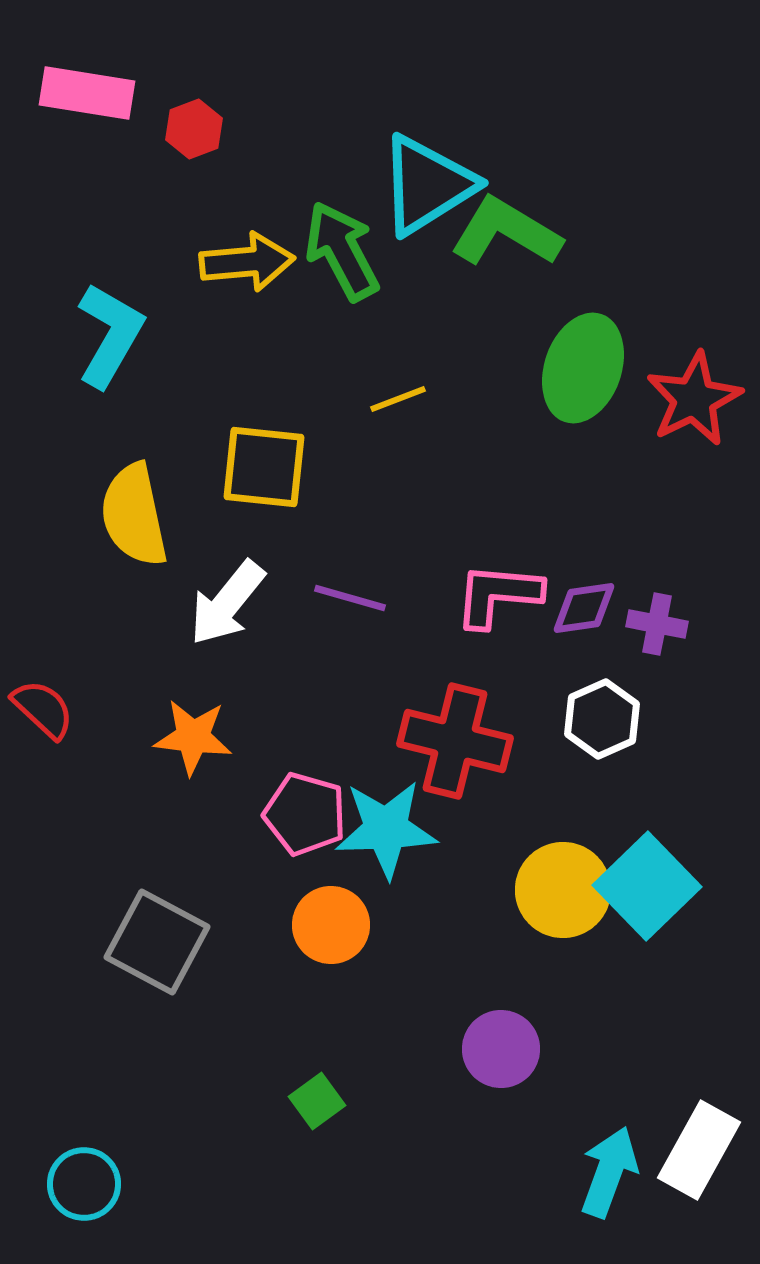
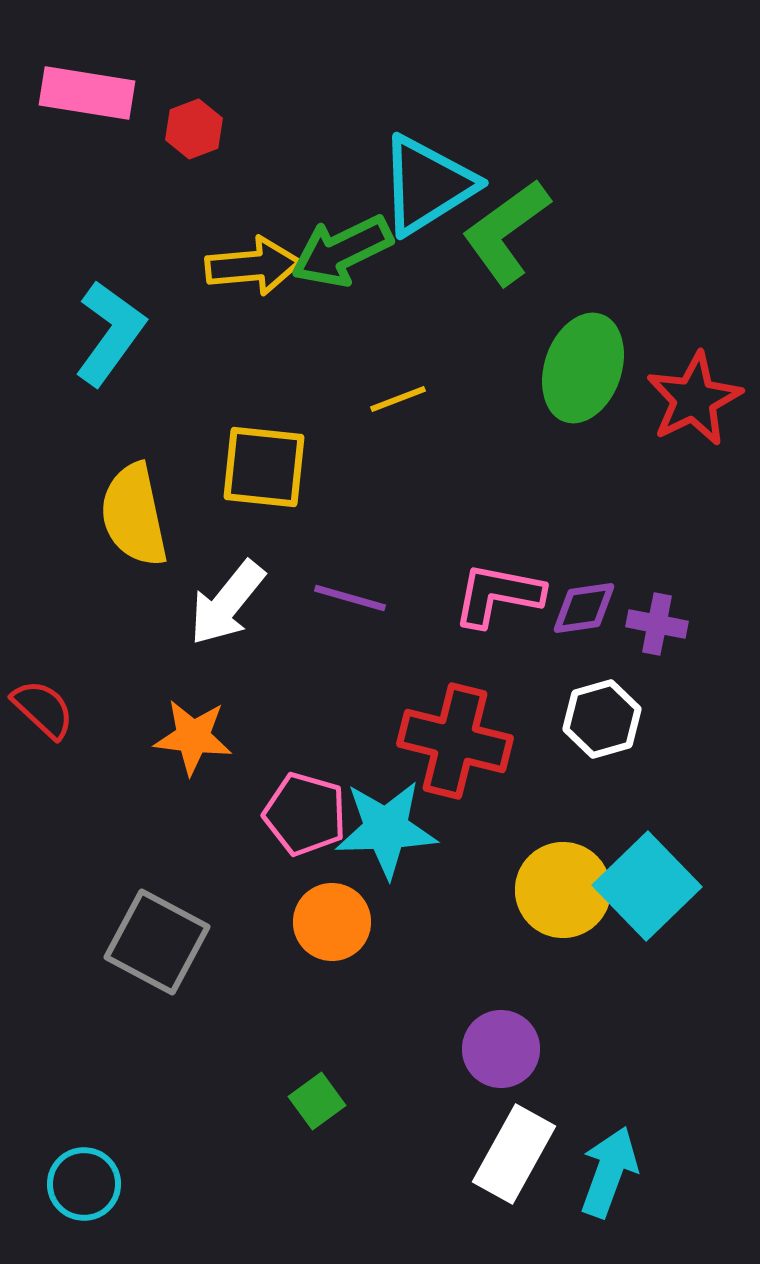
green L-shape: rotated 67 degrees counterclockwise
green arrow: rotated 88 degrees counterclockwise
yellow arrow: moved 6 px right, 4 px down
cyan L-shape: moved 2 px up; rotated 6 degrees clockwise
pink L-shape: rotated 6 degrees clockwise
white hexagon: rotated 8 degrees clockwise
orange circle: moved 1 px right, 3 px up
white rectangle: moved 185 px left, 4 px down
